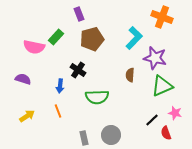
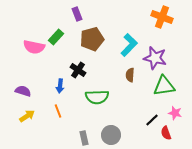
purple rectangle: moved 2 px left
cyan L-shape: moved 5 px left, 7 px down
purple semicircle: moved 12 px down
green triangle: moved 2 px right; rotated 15 degrees clockwise
